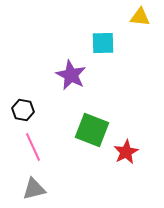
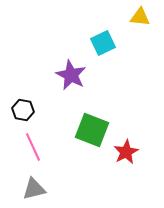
cyan square: rotated 25 degrees counterclockwise
